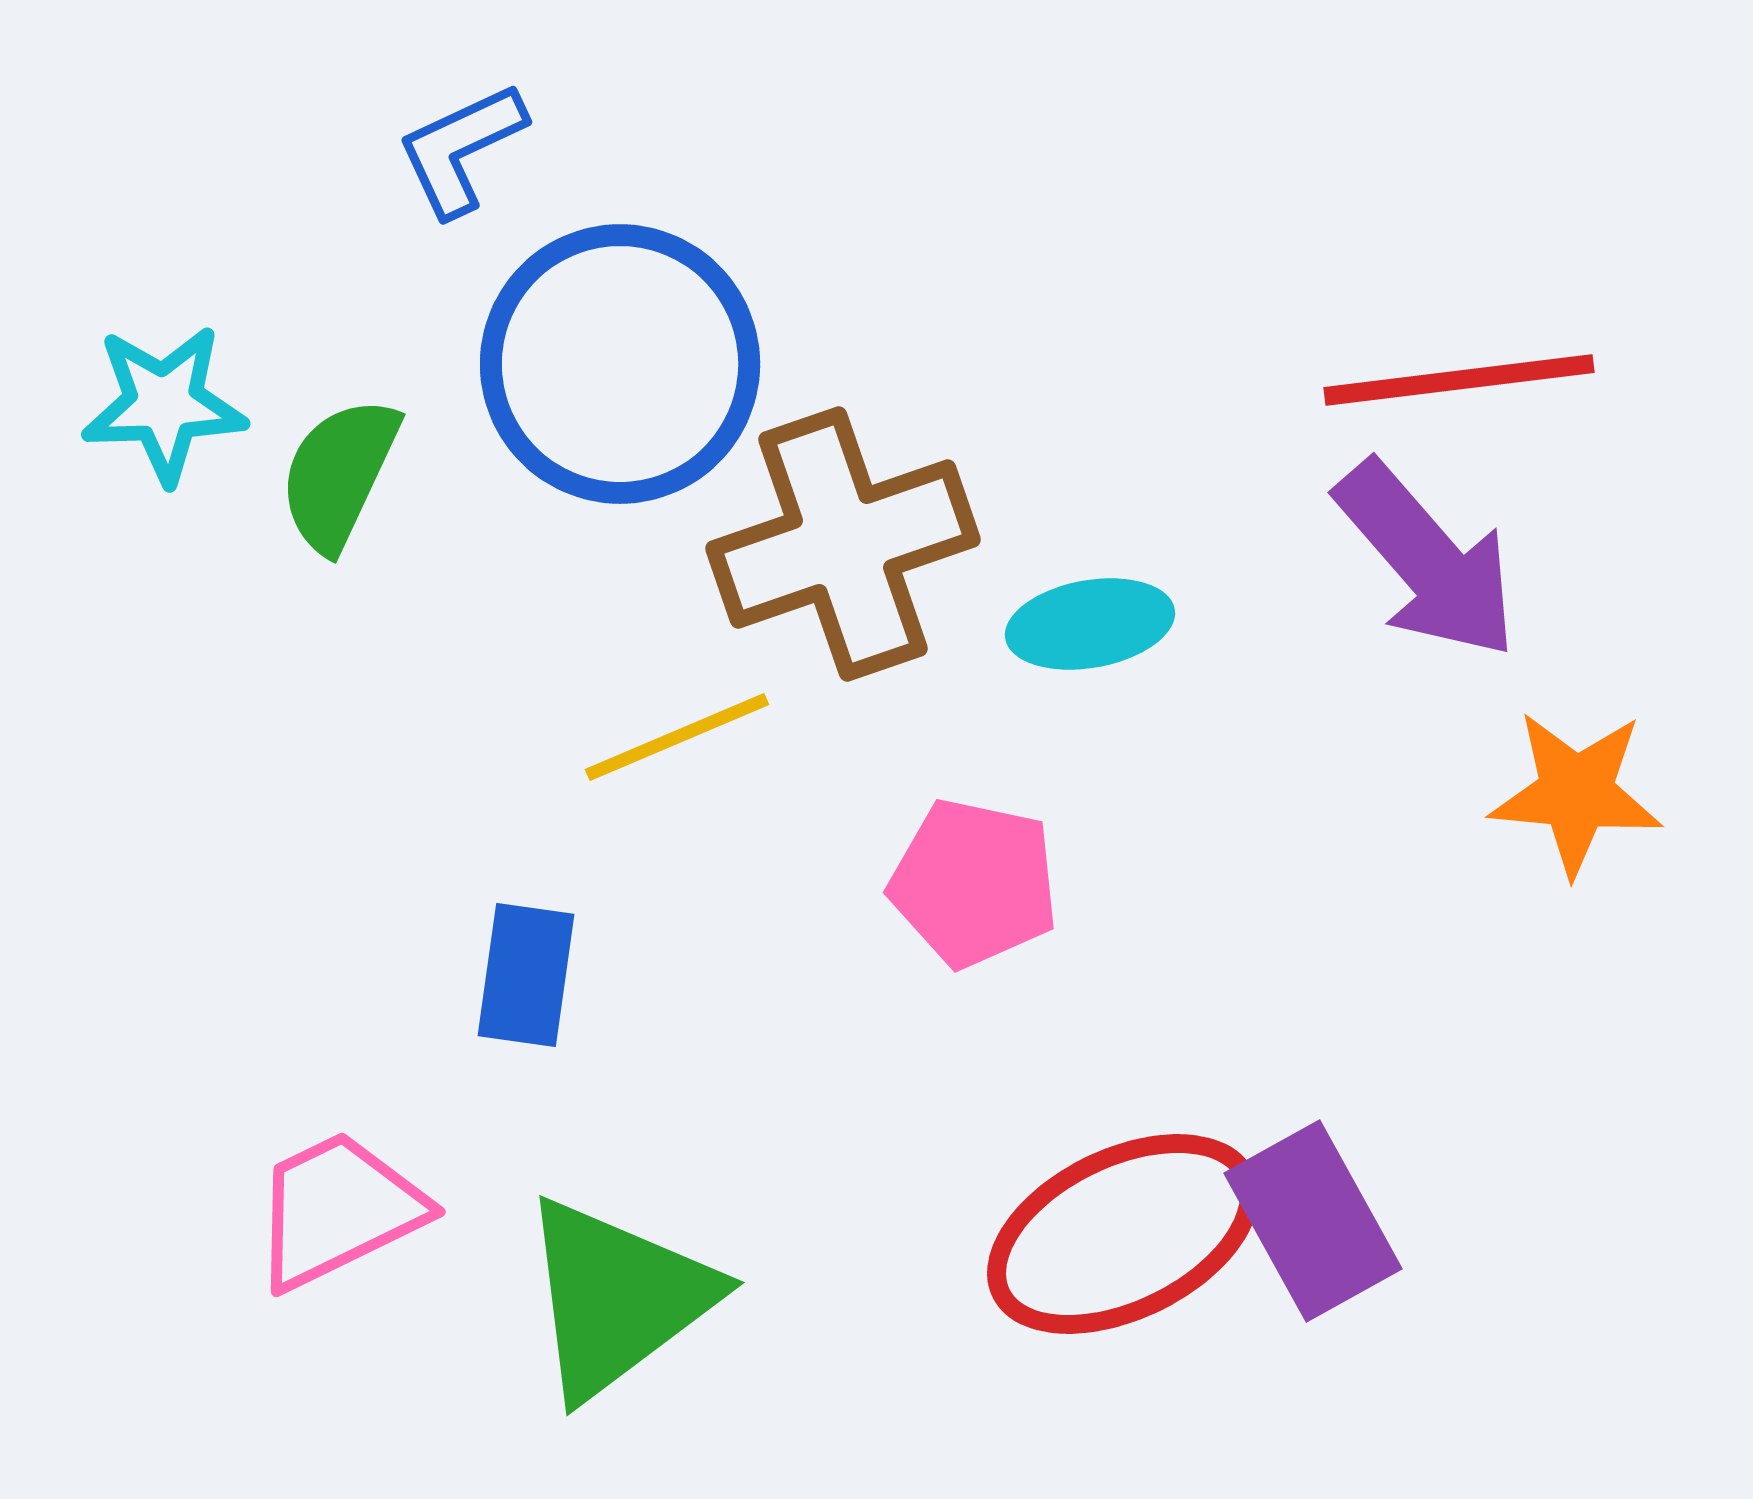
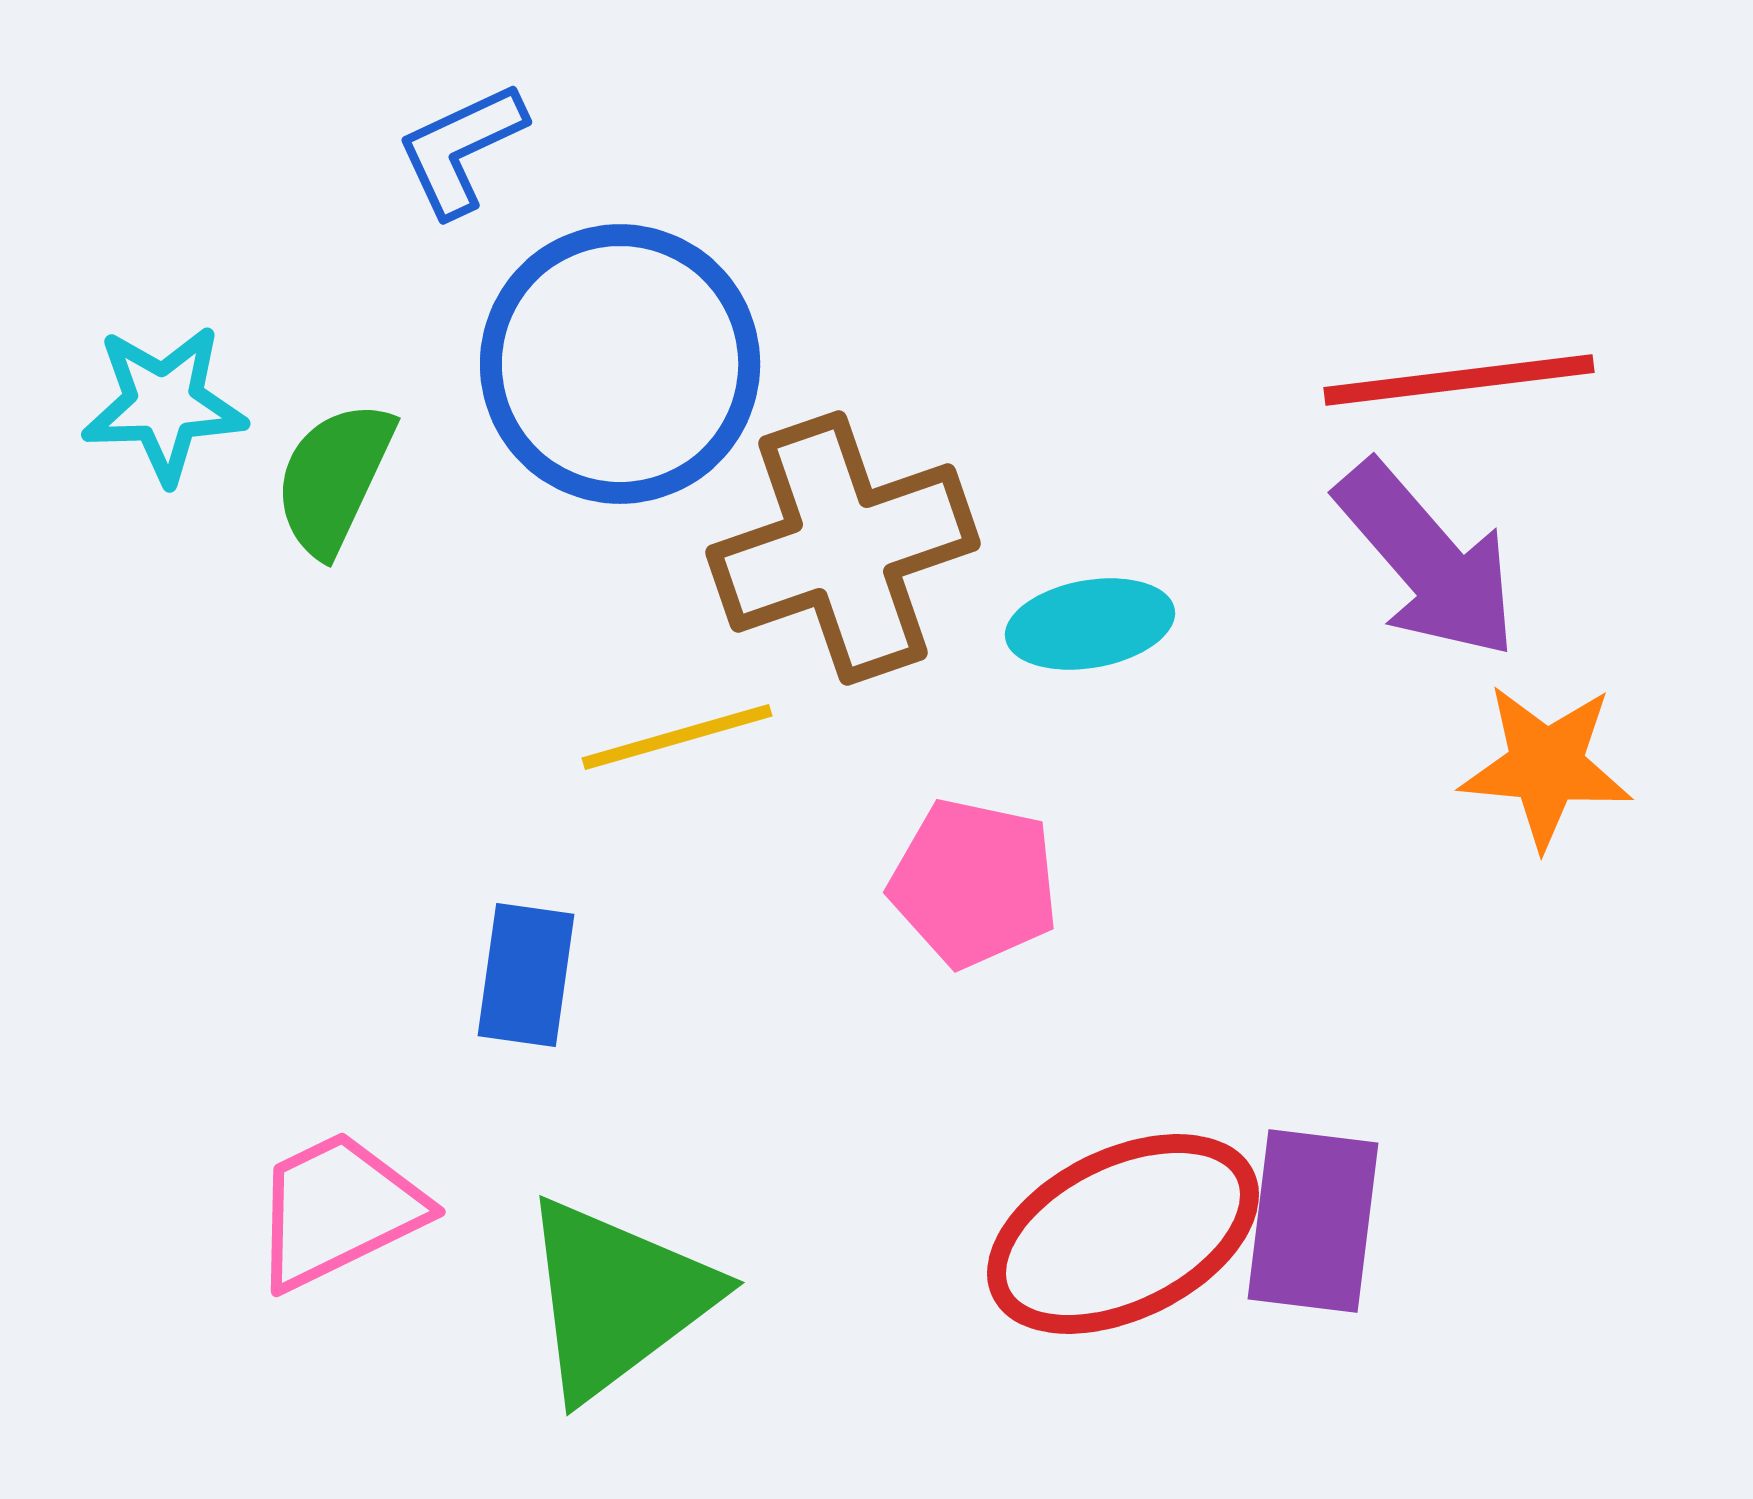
green semicircle: moved 5 px left, 4 px down
brown cross: moved 4 px down
yellow line: rotated 7 degrees clockwise
orange star: moved 30 px left, 27 px up
purple rectangle: rotated 36 degrees clockwise
